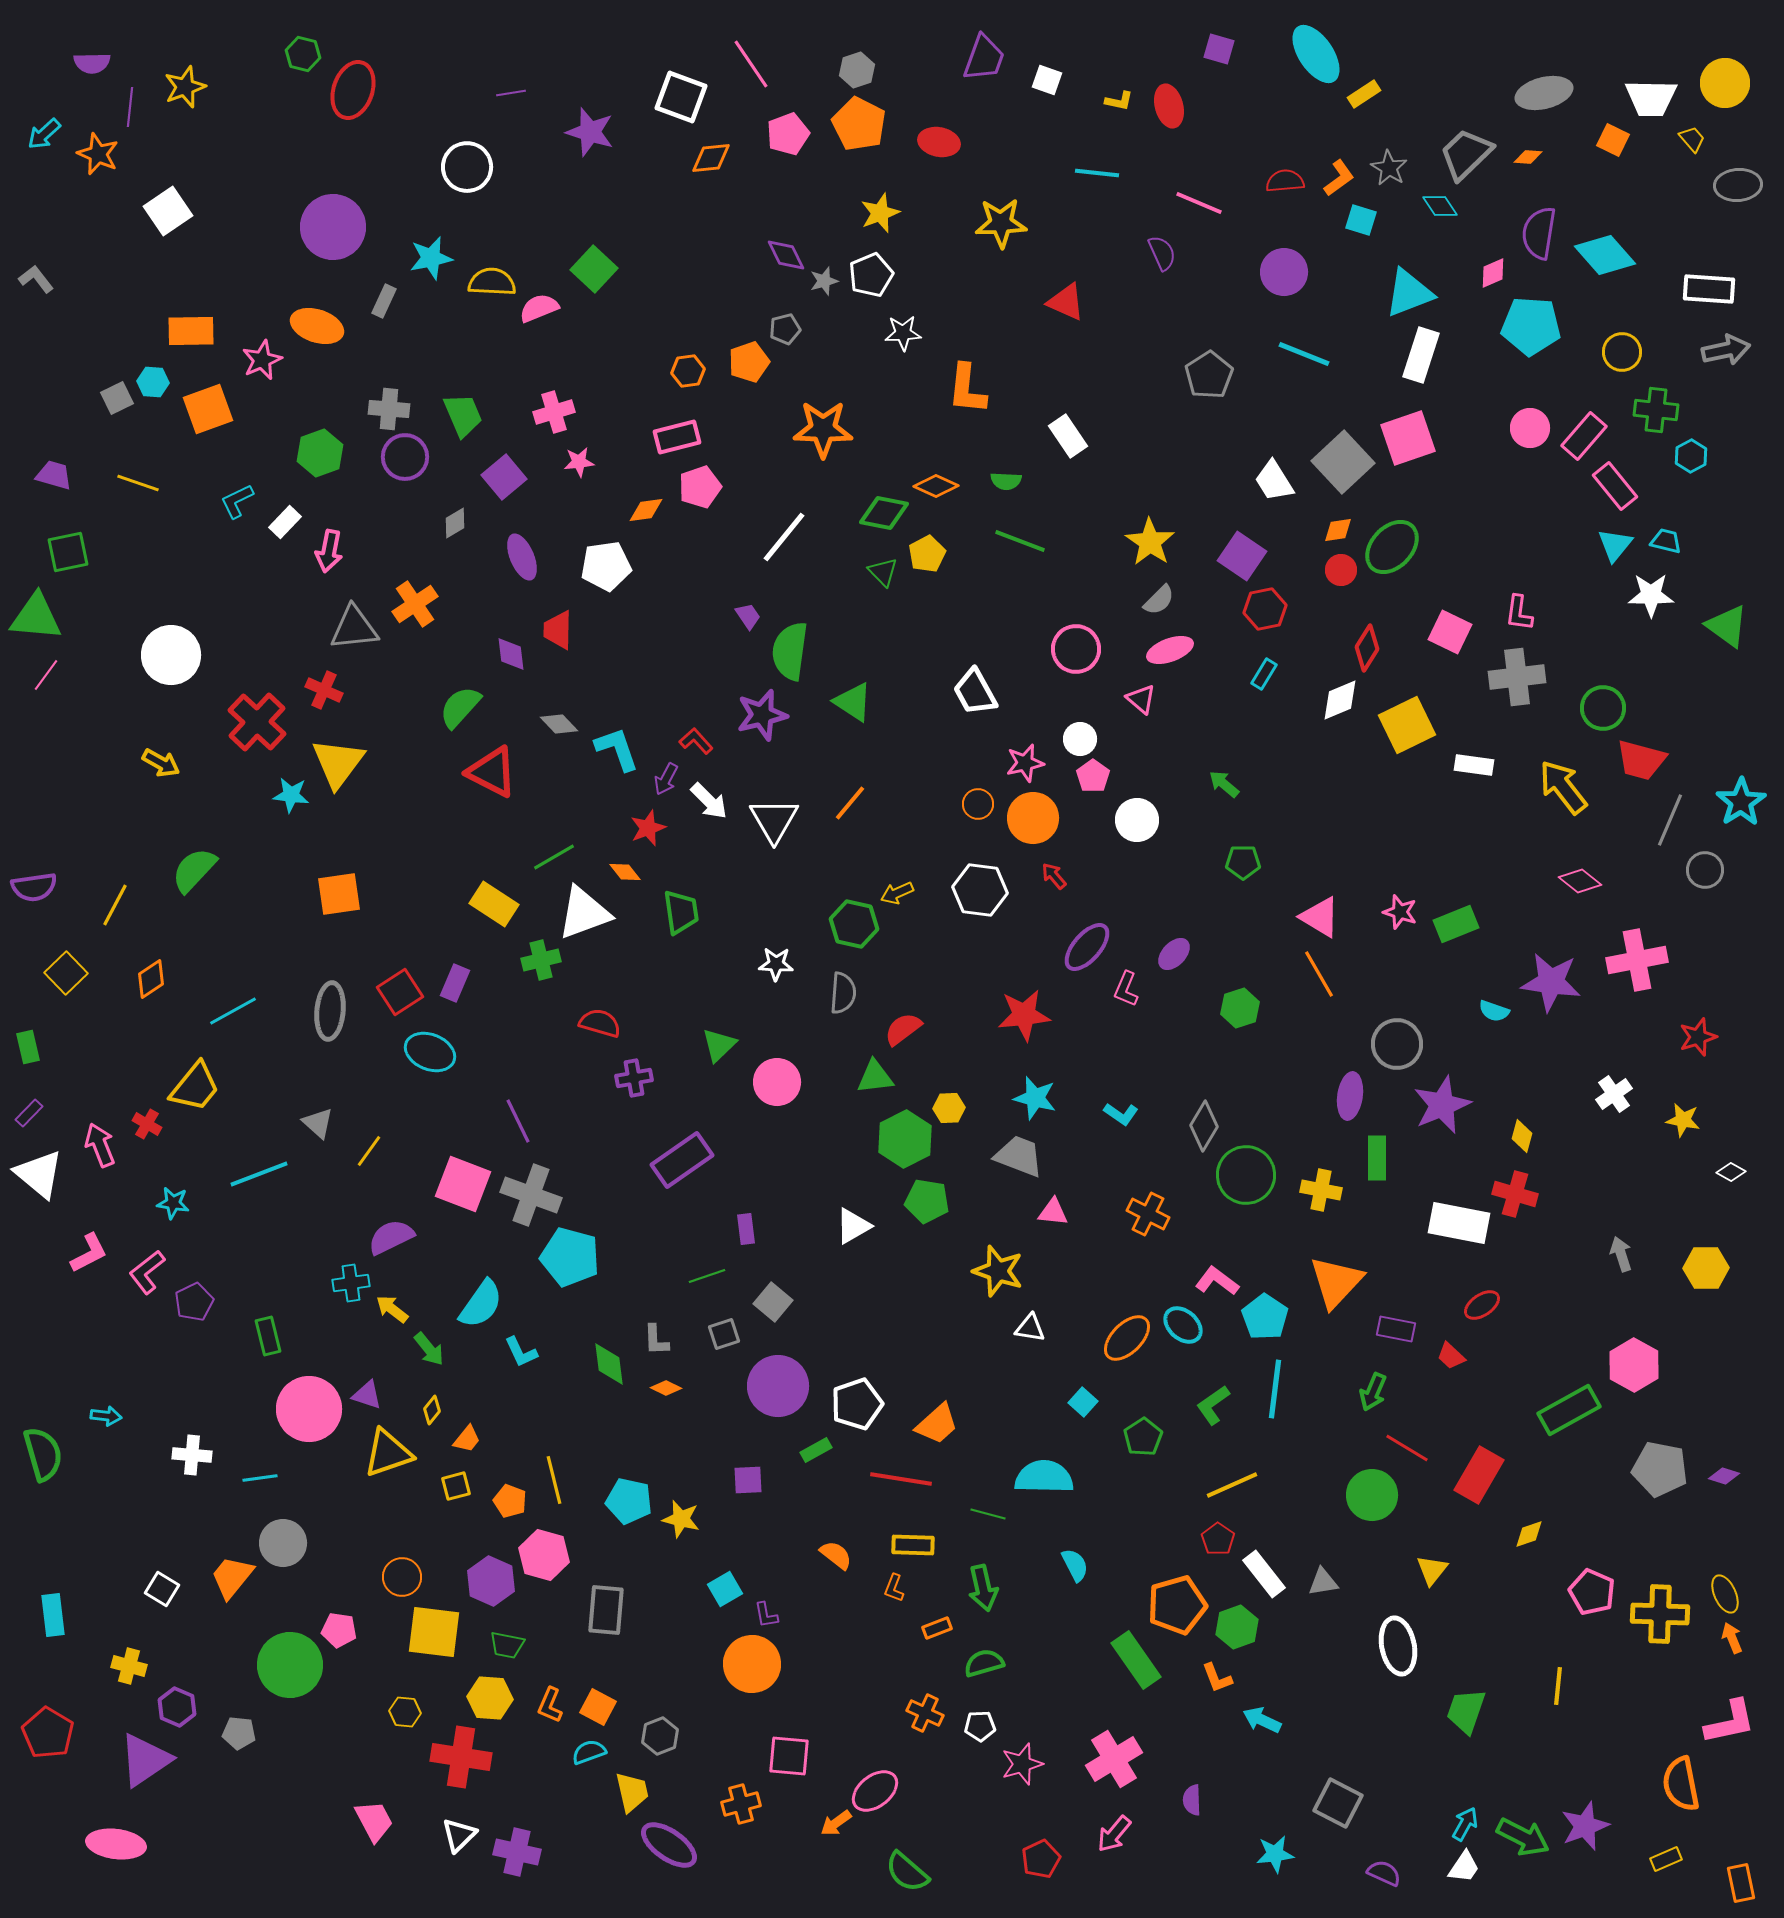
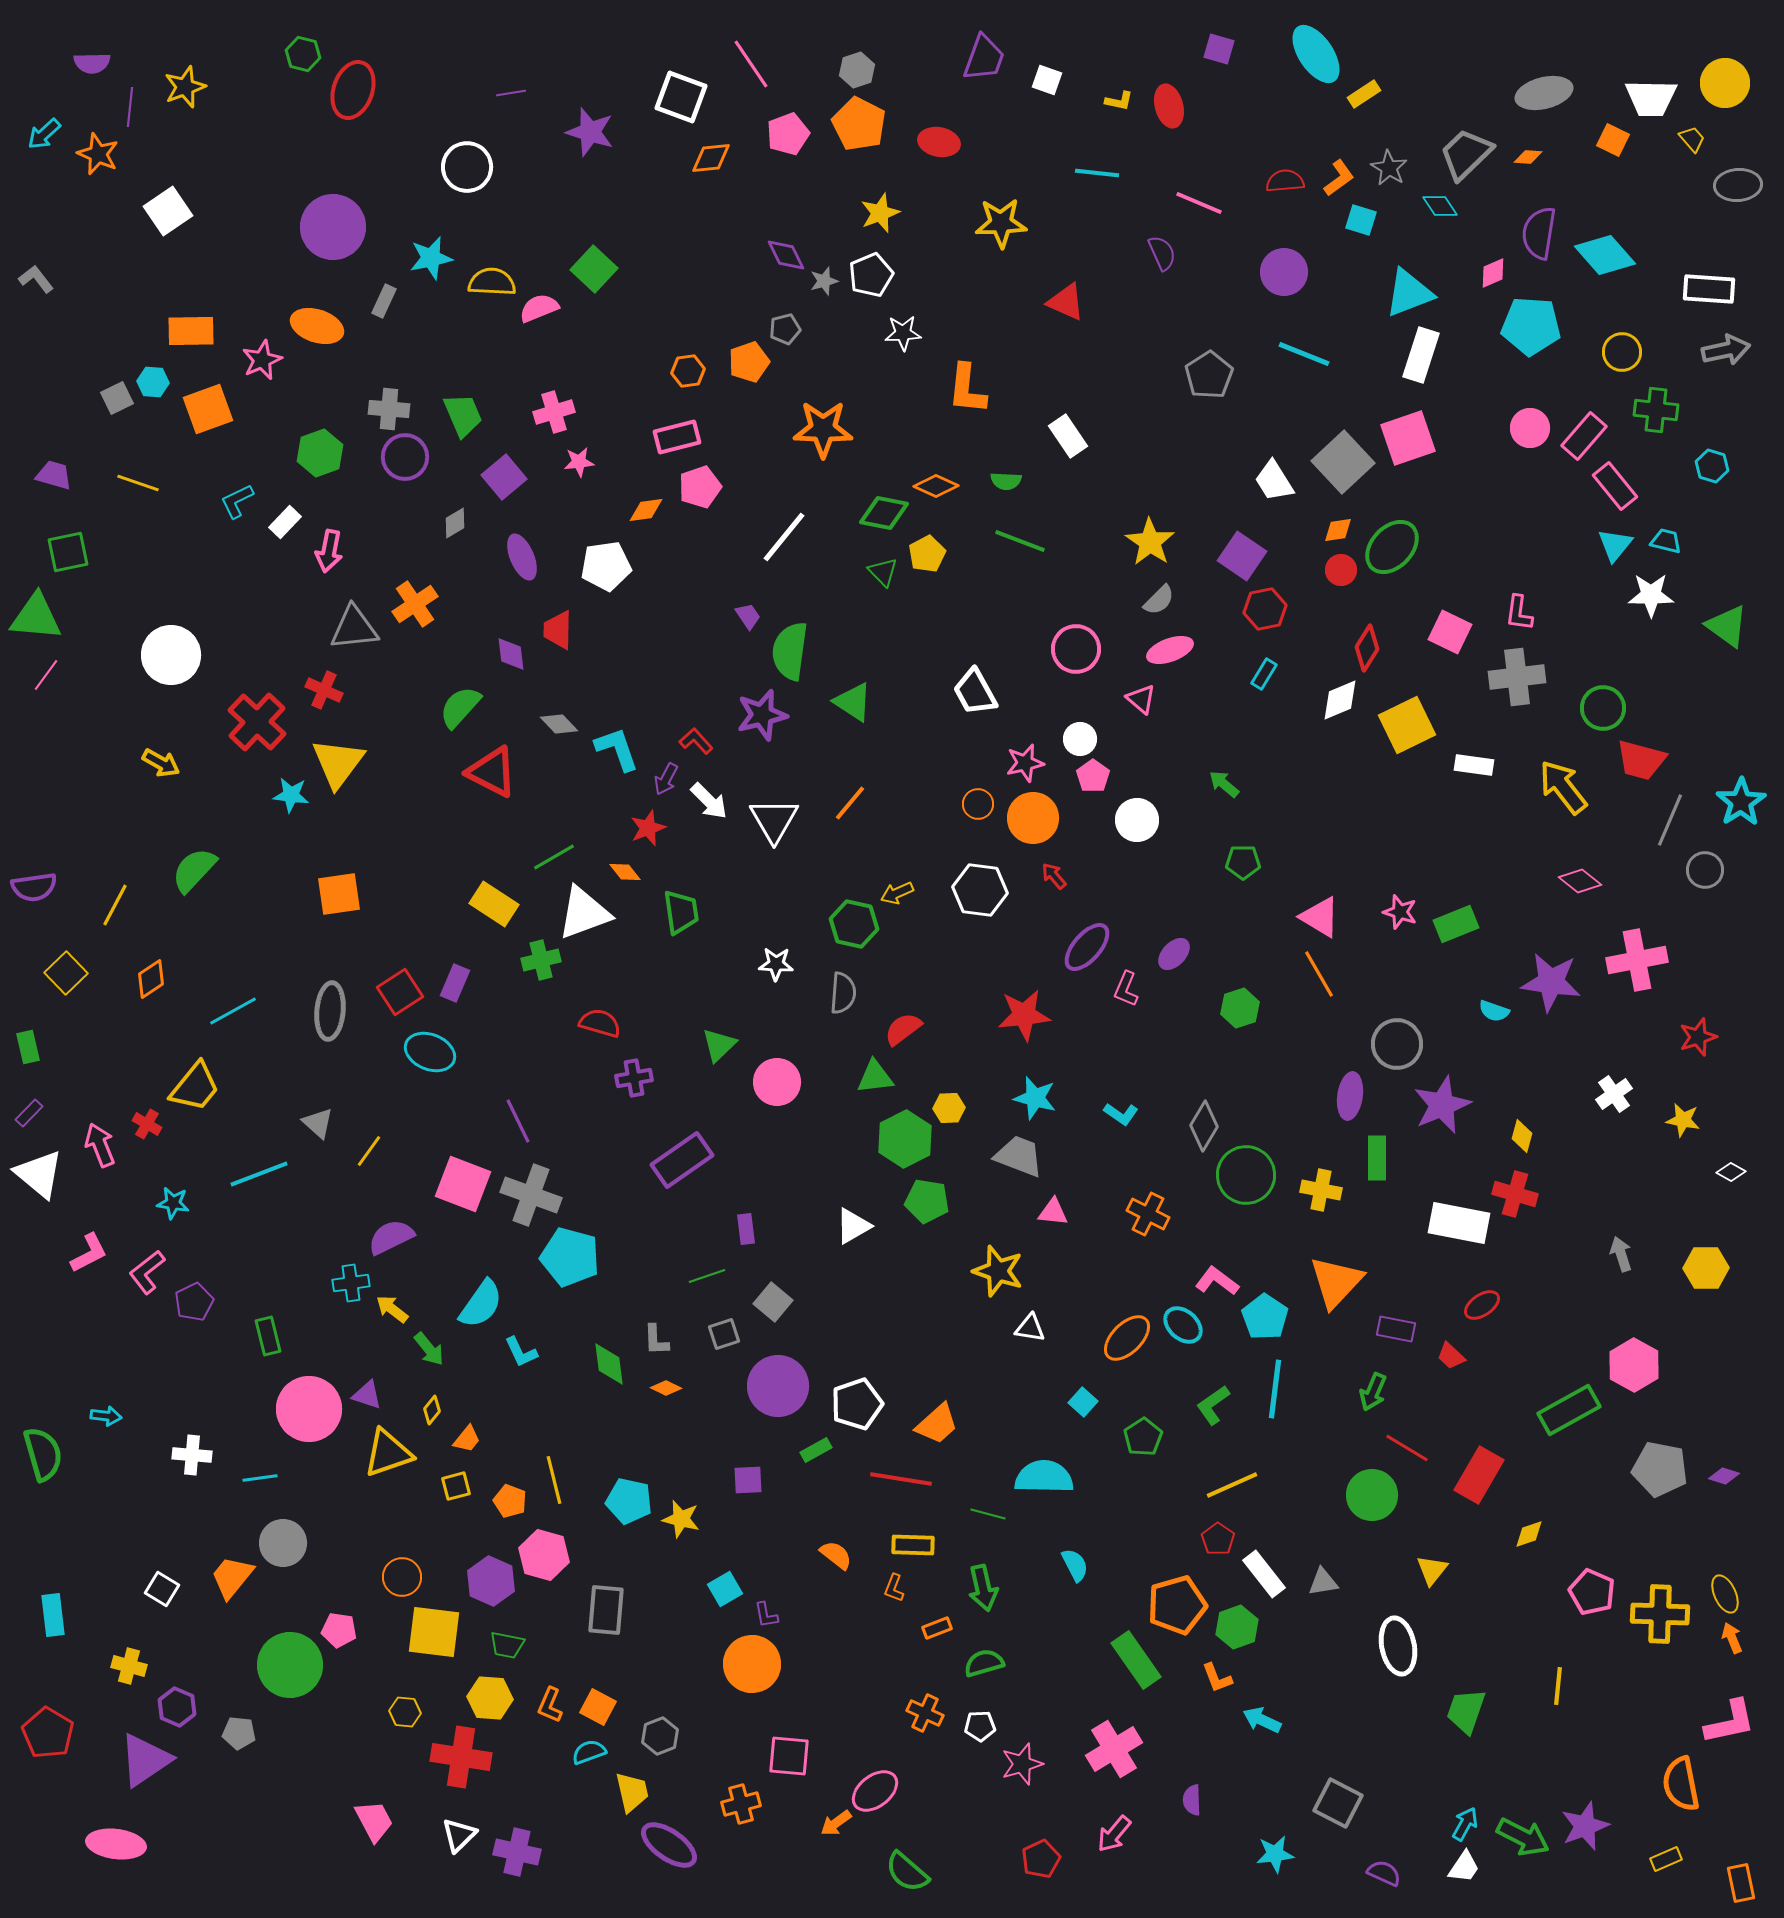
cyan hexagon at (1691, 456): moved 21 px right, 10 px down; rotated 16 degrees counterclockwise
pink cross at (1114, 1759): moved 10 px up
